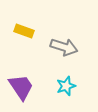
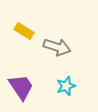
yellow rectangle: rotated 12 degrees clockwise
gray arrow: moved 7 px left
